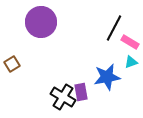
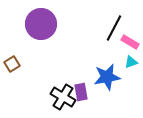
purple circle: moved 2 px down
